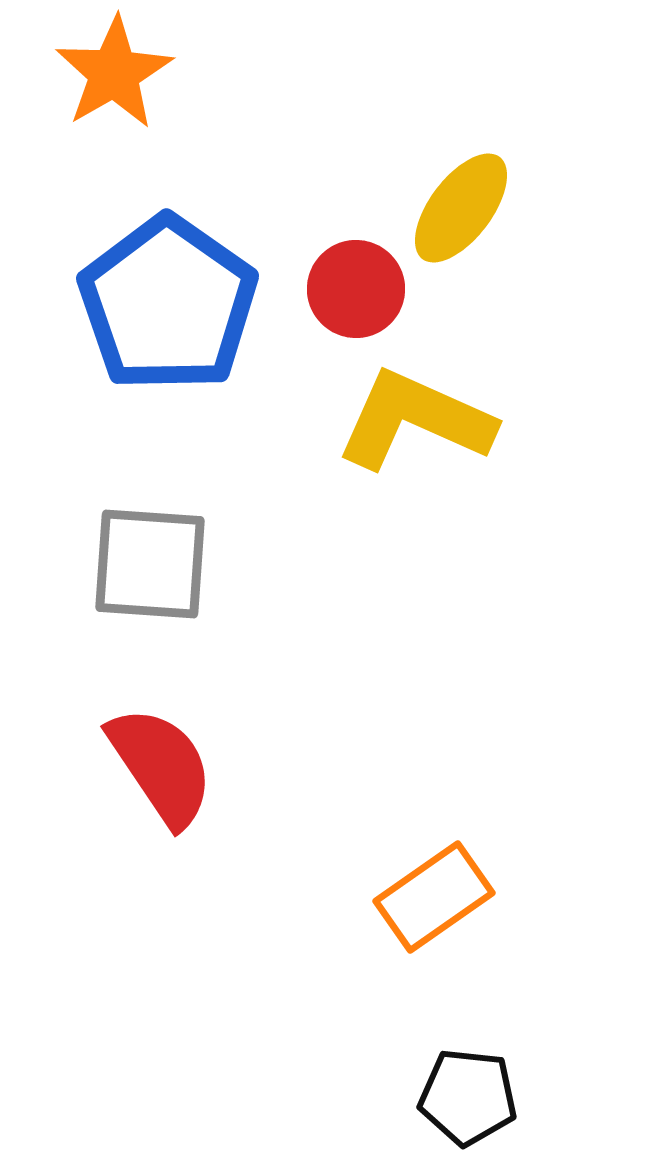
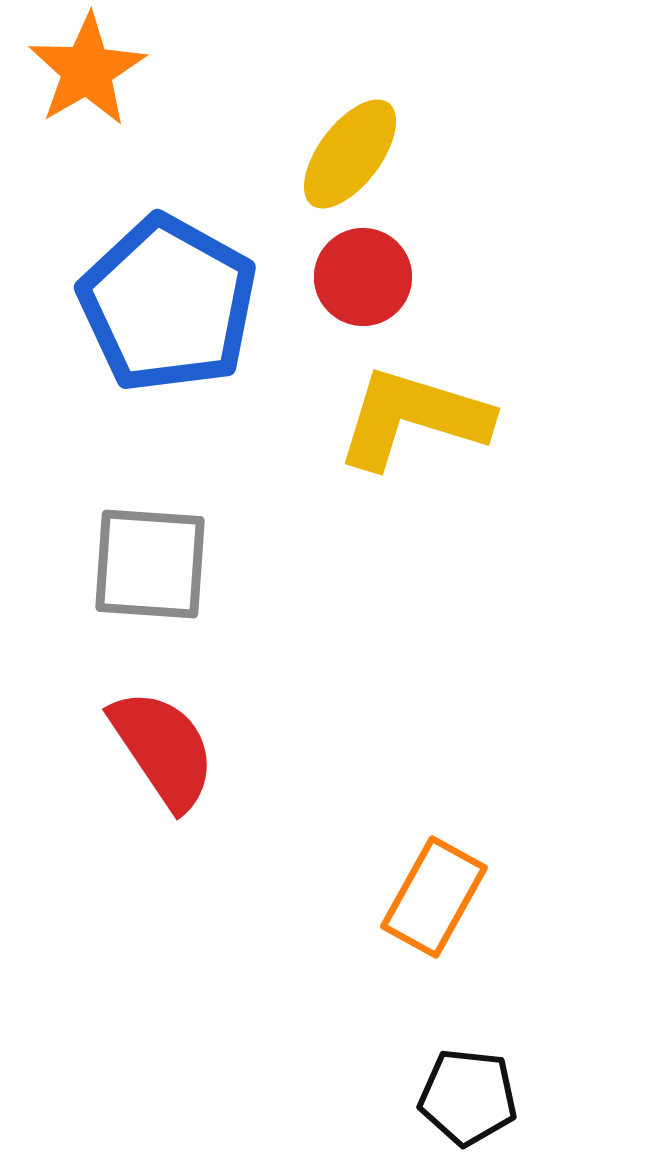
orange star: moved 27 px left, 3 px up
yellow ellipse: moved 111 px left, 54 px up
red circle: moved 7 px right, 12 px up
blue pentagon: rotated 6 degrees counterclockwise
yellow L-shape: moved 2 px left, 2 px up; rotated 7 degrees counterclockwise
red semicircle: moved 2 px right, 17 px up
orange rectangle: rotated 26 degrees counterclockwise
